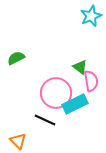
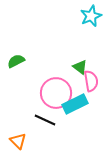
green semicircle: moved 3 px down
